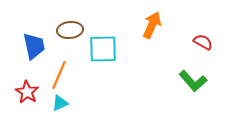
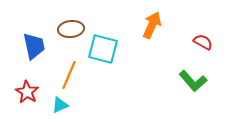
brown ellipse: moved 1 px right, 1 px up
cyan square: rotated 16 degrees clockwise
orange line: moved 10 px right
cyan triangle: moved 2 px down
